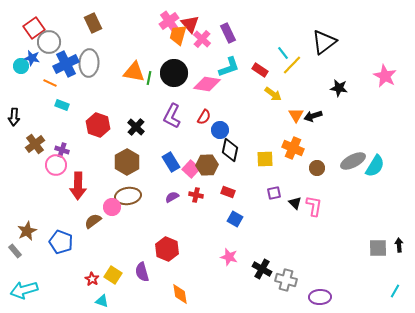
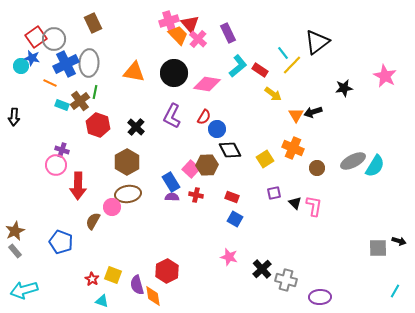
pink cross at (169, 21): rotated 18 degrees clockwise
red square at (34, 28): moved 2 px right, 9 px down
orange trapezoid at (178, 35): rotated 120 degrees clockwise
pink cross at (202, 39): moved 4 px left
gray circle at (49, 42): moved 5 px right, 3 px up
black triangle at (324, 42): moved 7 px left
cyan L-shape at (229, 67): moved 9 px right, 1 px up; rotated 20 degrees counterclockwise
green line at (149, 78): moved 54 px left, 14 px down
black star at (339, 88): moved 5 px right; rotated 18 degrees counterclockwise
black arrow at (313, 116): moved 4 px up
blue circle at (220, 130): moved 3 px left, 1 px up
brown cross at (35, 144): moved 45 px right, 43 px up
black diamond at (230, 150): rotated 40 degrees counterclockwise
yellow square at (265, 159): rotated 30 degrees counterclockwise
blue rectangle at (171, 162): moved 20 px down
red rectangle at (228, 192): moved 4 px right, 5 px down
brown ellipse at (128, 196): moved 2 px up
purple semicircle at (172, 197): rotated 32 degrees clockwise
brown semicircle at (93, 221): rotated 24 degrees counterclockwise
brown star at (27, 231): moved 12 px left
black arrow at (399, 245): moved 4 px up; rotated 112 degrees clockwise
red hexagon at (167, 249): moved 22 px down; rotated 10 degrees clockwise
black cross at (262, 269): rotated 18 degrees clockwise
purple semicircle at (142, 272): moved 5 px left, 13 px down
yellow square at (113, 275): rotated 12 degrees counterclockwise
orange diamond at (180, 294): moved 27 px left, 2 px down
